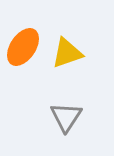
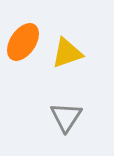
orange ellipse: moved 5 px up
